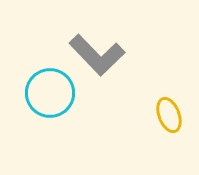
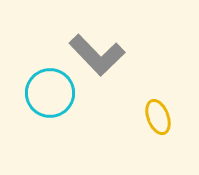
yellow ellipse: moved 11 px left, 2 px down
